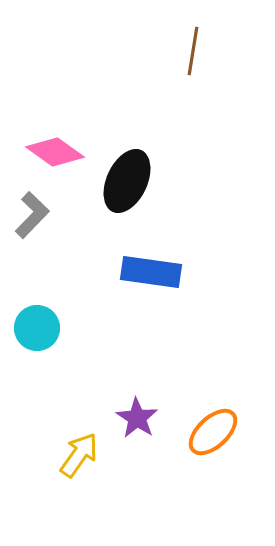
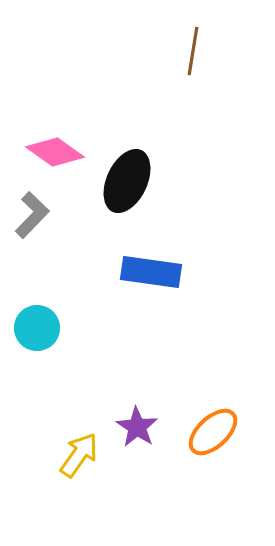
purple star: moved 9 px down
